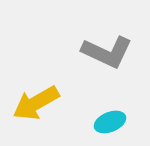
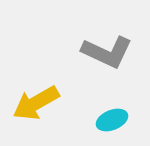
cyan ellipse: moved 2 px right, 2 px up
